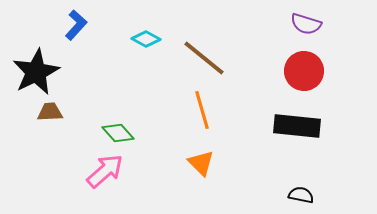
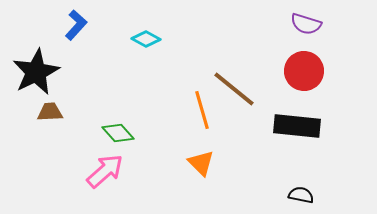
brown line: moved 30 px right, 31 px down
